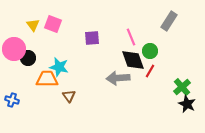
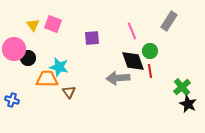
pink line: moved 1 px right, 6 px up
black diamond: moved 1 px down
red line: rotated 40 degrees counterclockwise
brown triangle: moved 4 px up
black star: moved 1 px right
